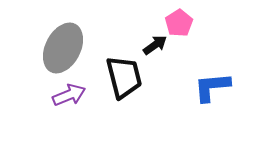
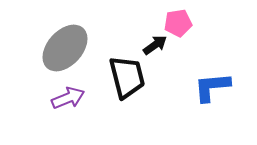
pink pentagon: moved 1 px left; rotated 24 degrees clockwise
gray ellipse: moved 2 px right; rotated 15 degrees clockwise
black trapezoid: moved 3 px right
purple arrow: moved 1 px left, 3 px down
